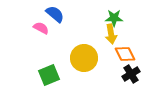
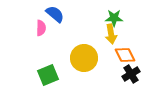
pink semicircle: rotated 63 degrees clockwise
orange diamond: moved 1 px down
green square: moved 1 px left
